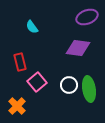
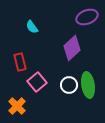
purple diamond: moved 6 px left; rotated 50 degrees counterclockwise
green ellipse: moved 1 px left, 4 px up
